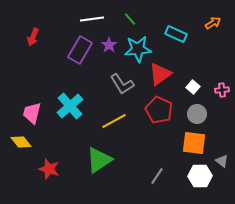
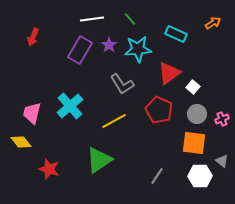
red triangle: moved 9 px right, 1 px up
pink cross: moved 29 px down; rotated 16 degrees counterclockwise
